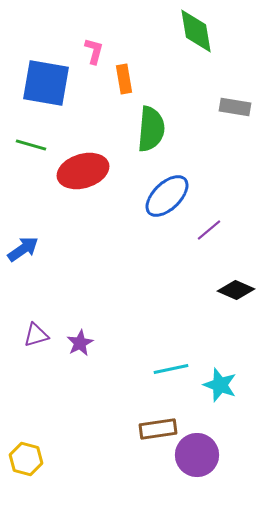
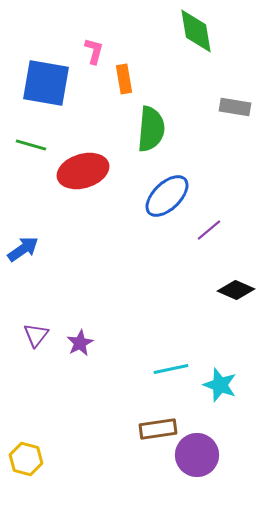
purple triangle: rotated 36 degrees counterclockwise
